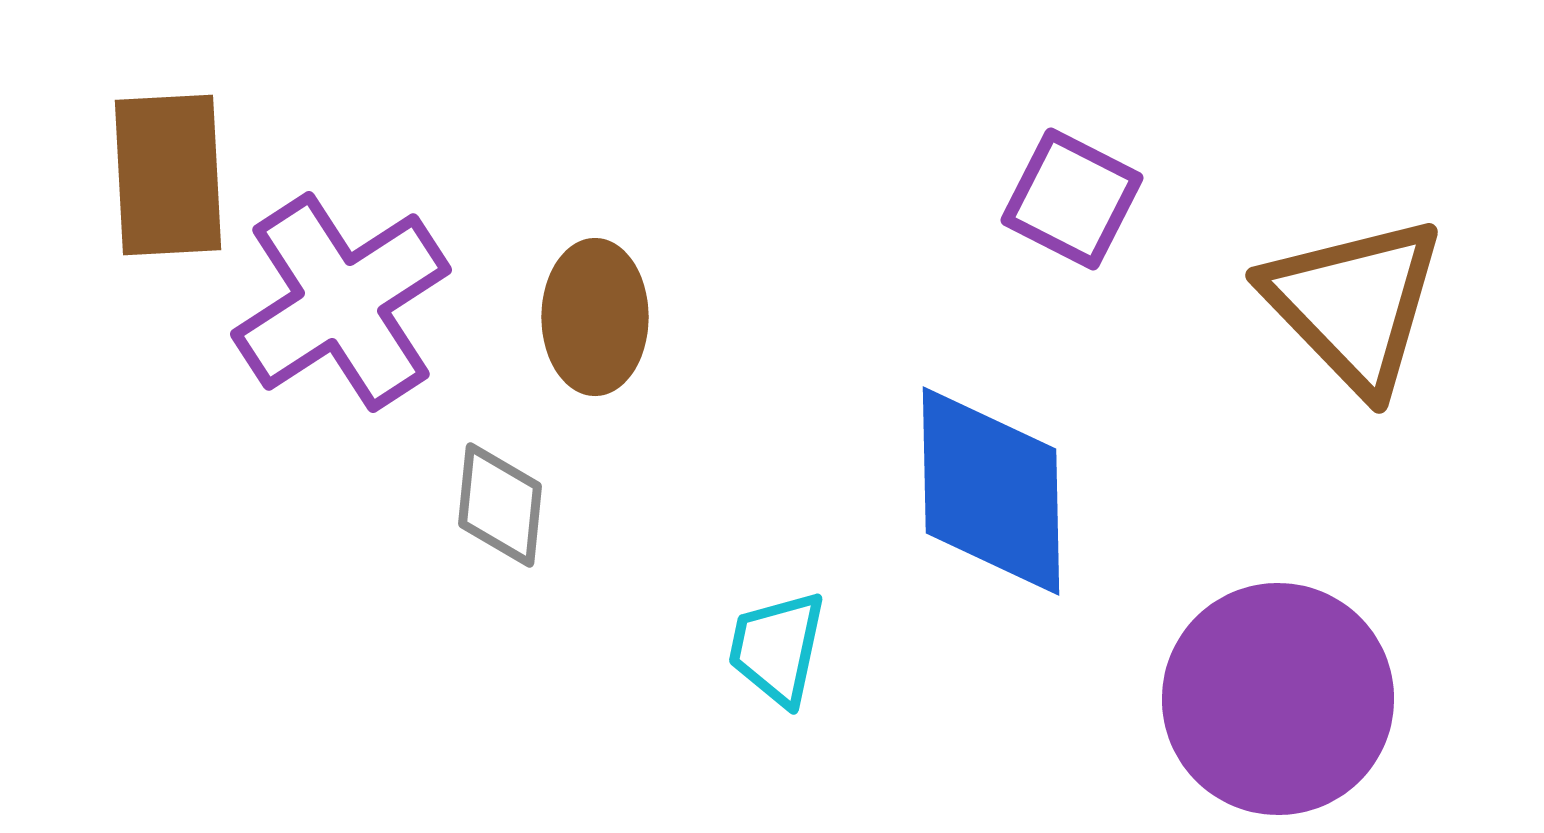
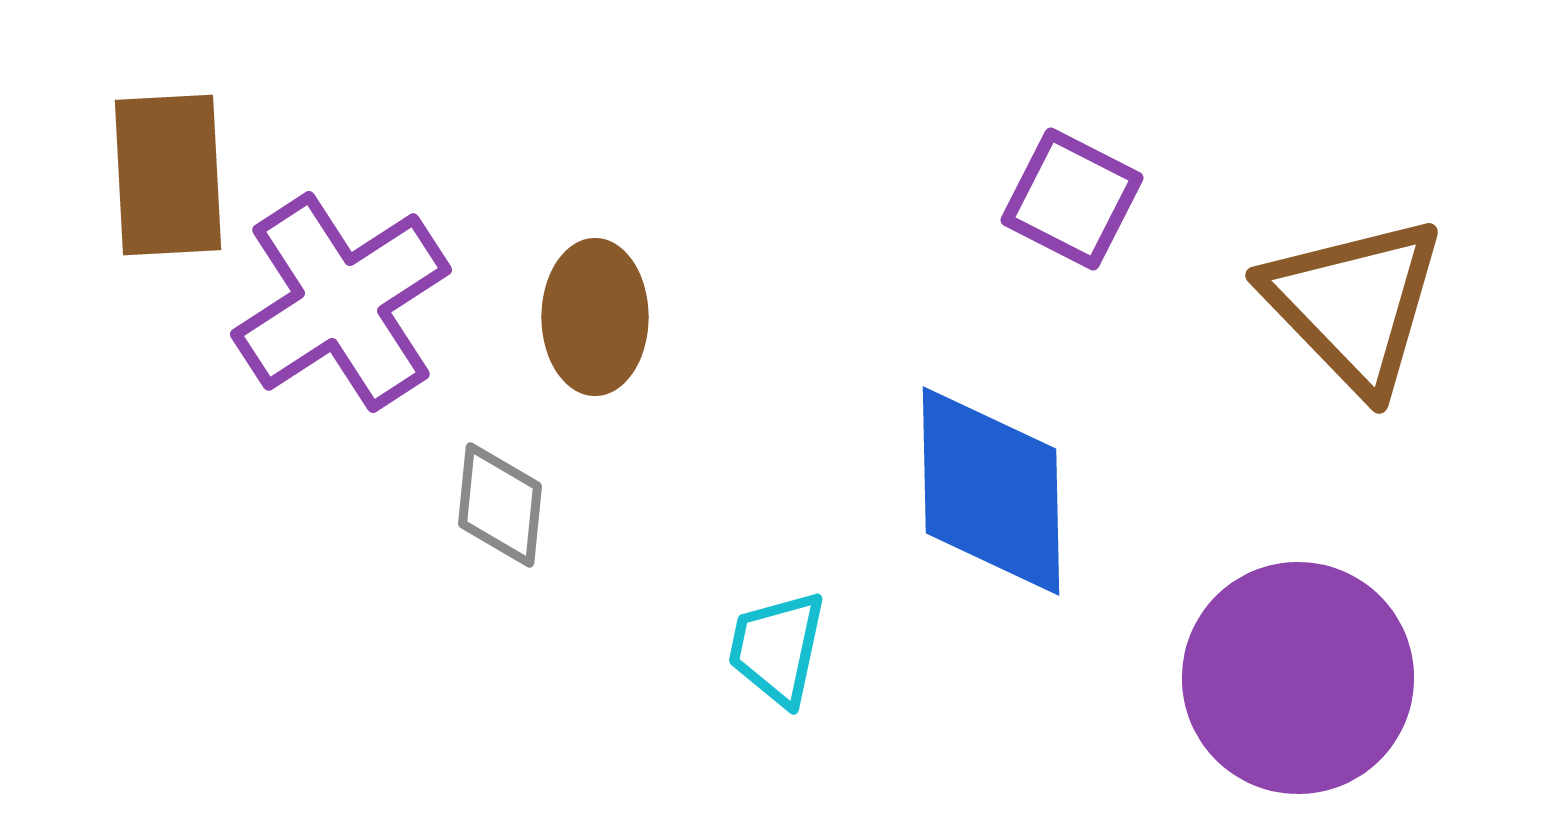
purple circle: moved 20 px right, 21 px up
